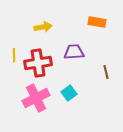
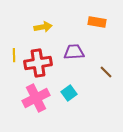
brown line: rotated 32 degrees counterclockwise
